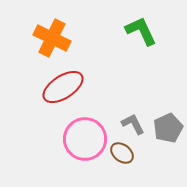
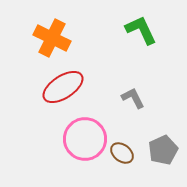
green L-shape: moved 1 px up
gray L-shape: moved 26 px up
gray pentagon: moved 5 px left, 22 px down
